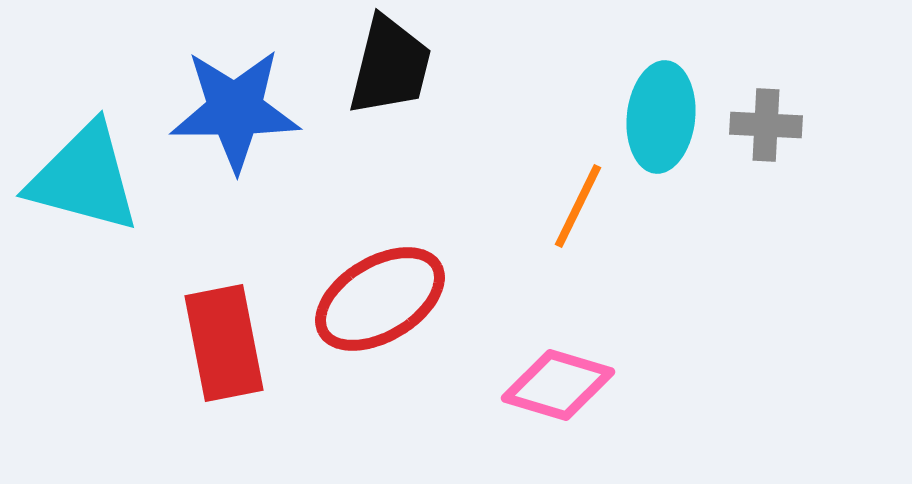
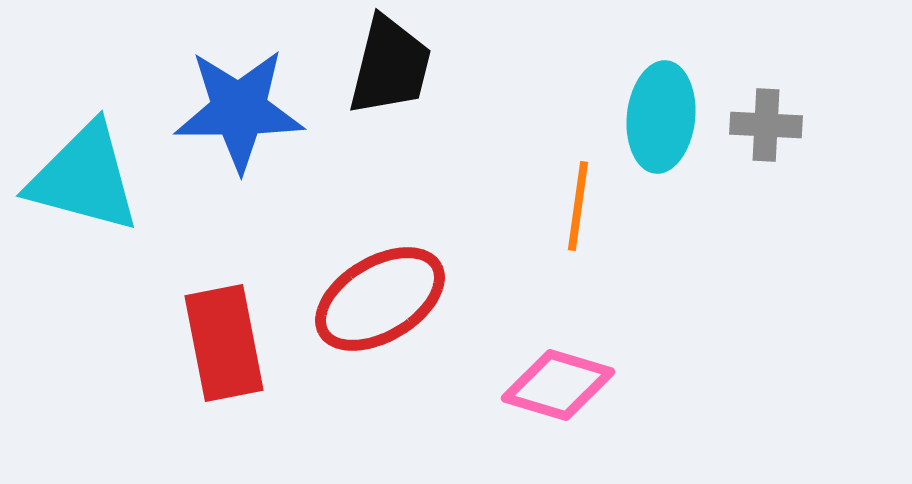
blue star: moved 4 px right
orange line: rotated 18 degrees counterclockwise
